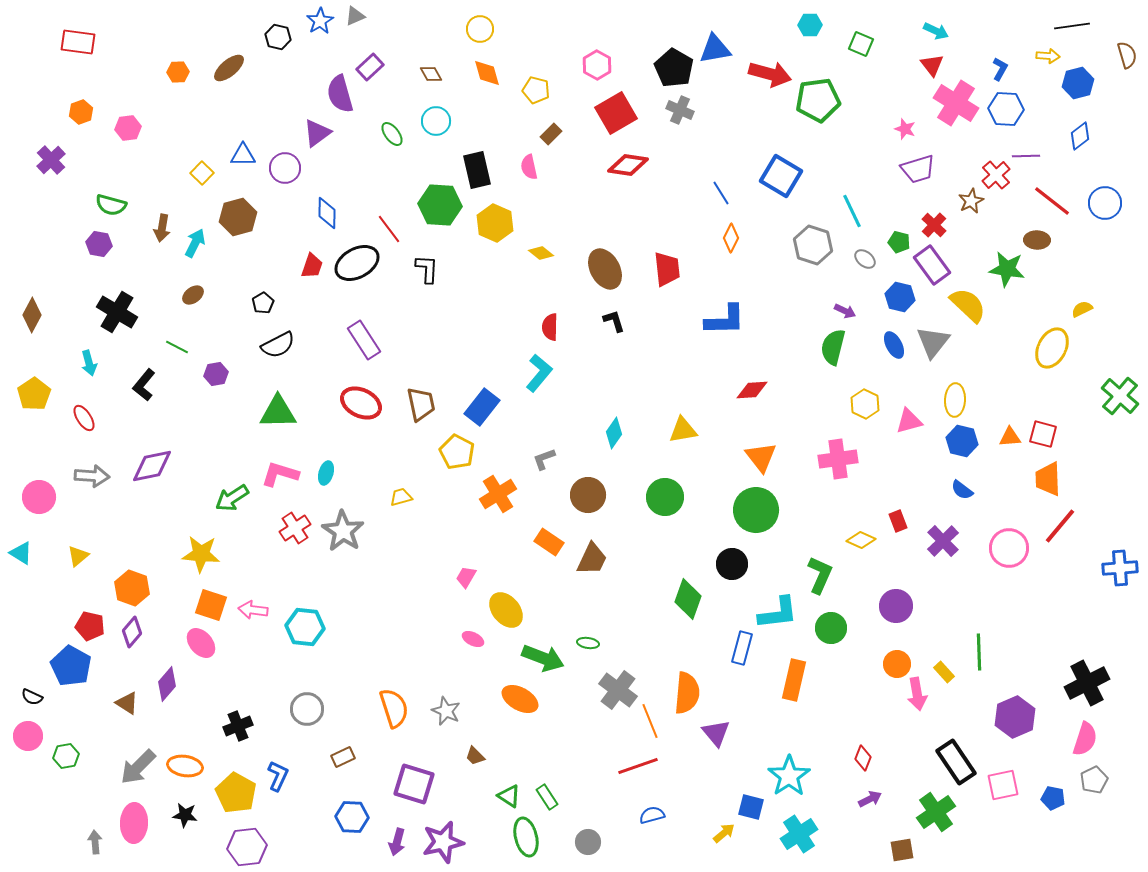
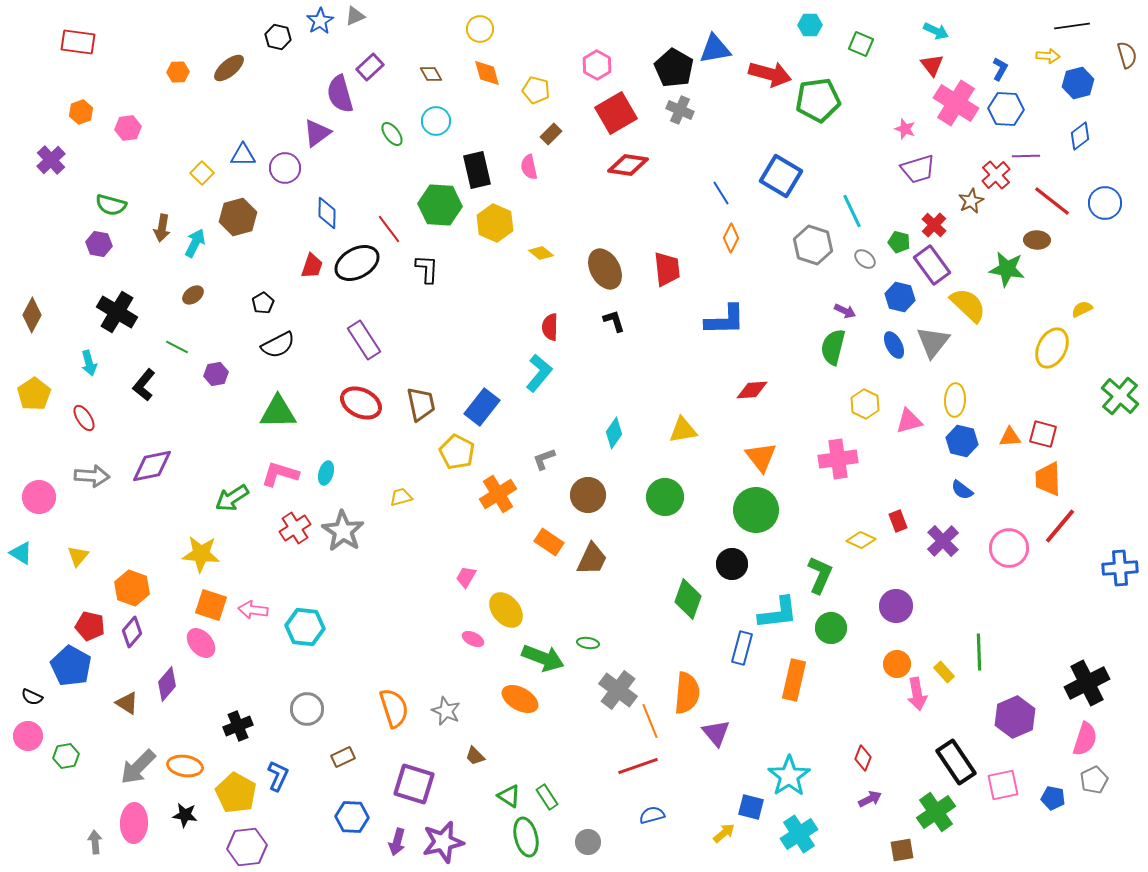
yellow triangle at (78, 556): rotated 10 degrees counterclockwise
